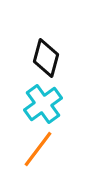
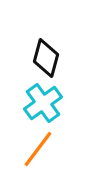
cyan cross: moved 1 px up
